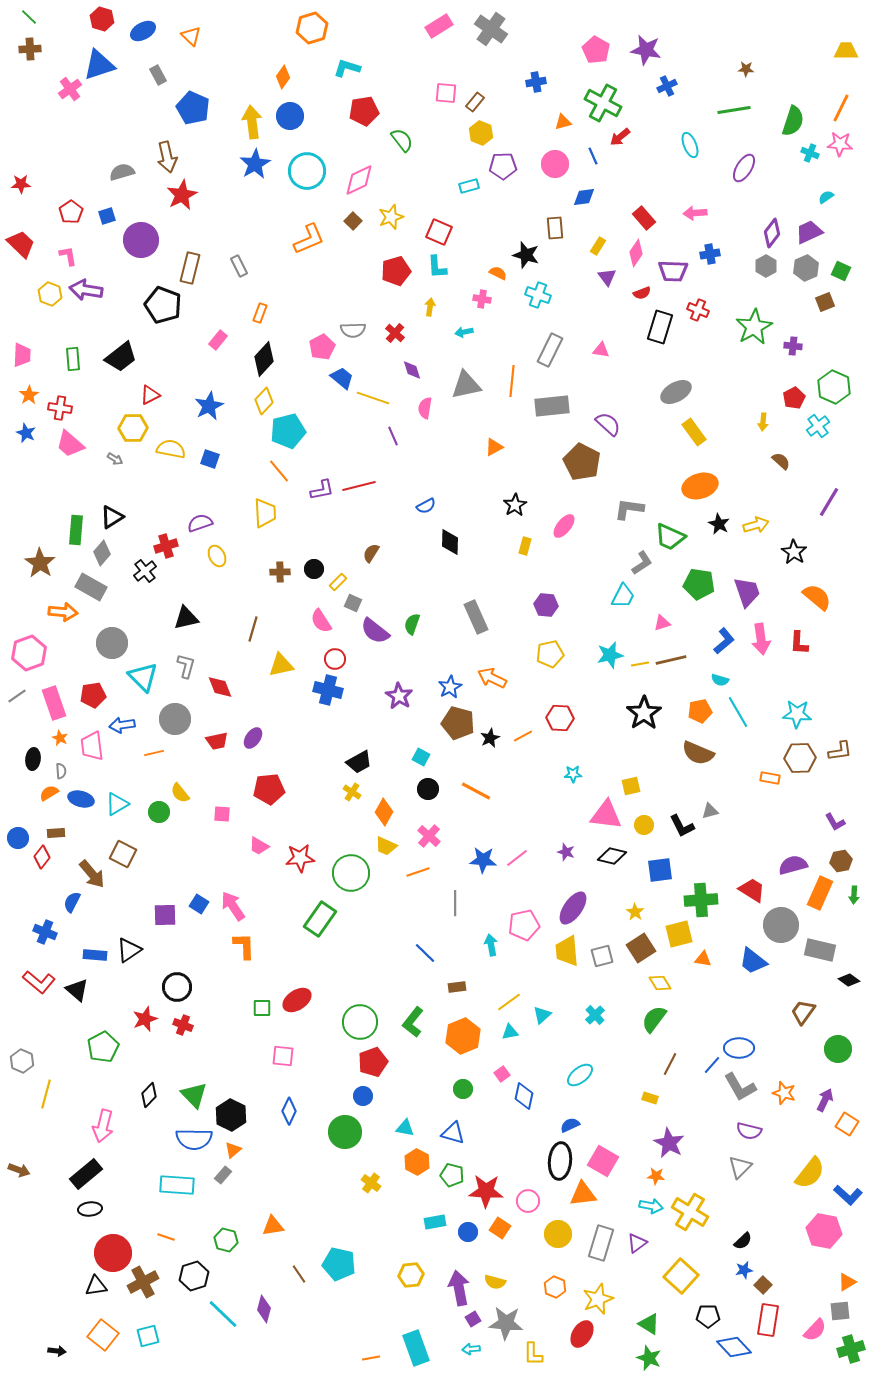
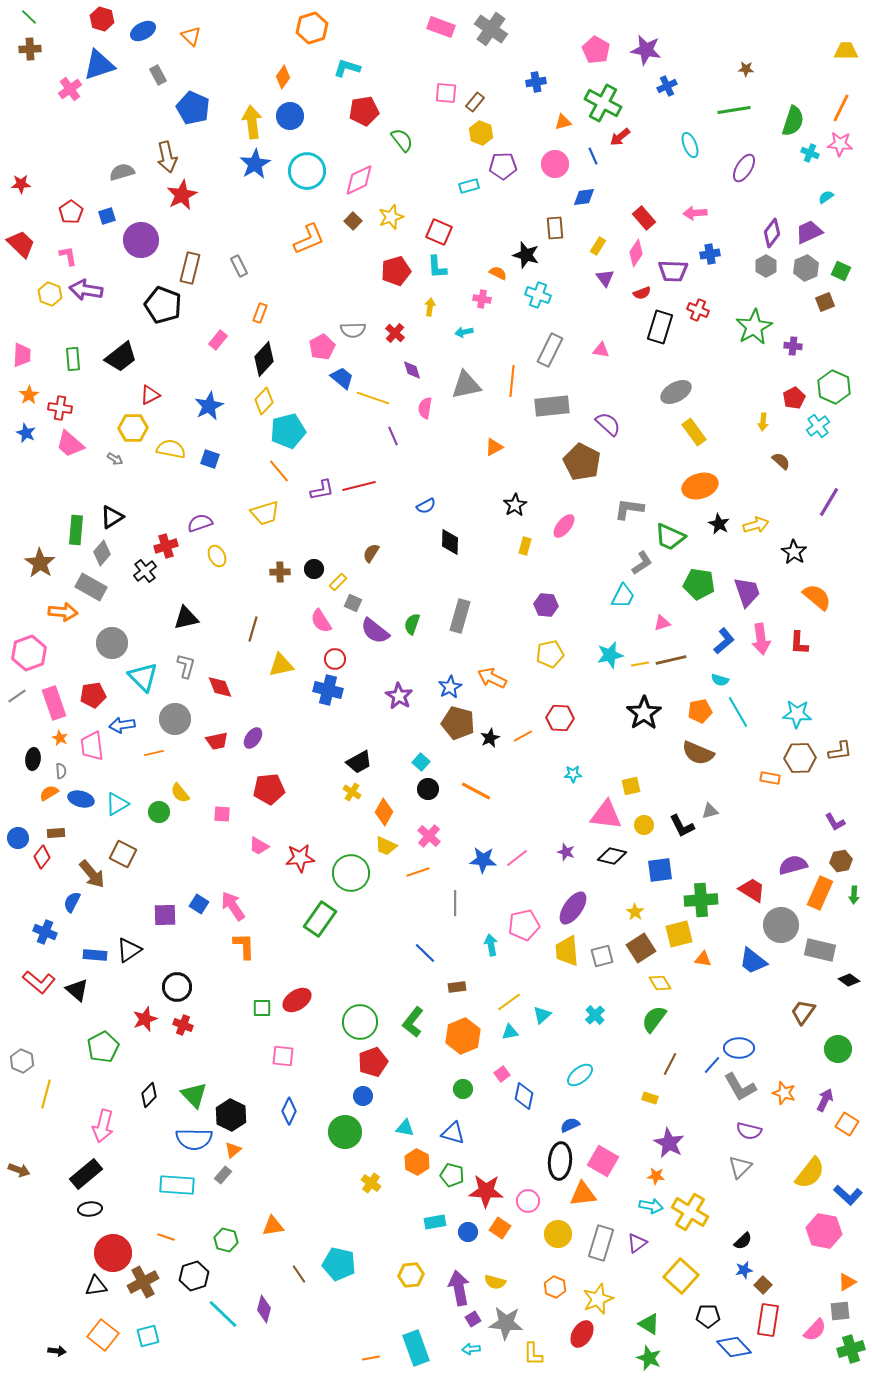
pink rectangle at (439, 26): moved 2 px right, 1 px down; rotated 52 degrees clockwise
purple triangle at (607, 277): moved 2 px left, 1 px down
yellow trapezoid at (265, 513): rotated 76 degrees clockwise
gray rectangle at (476, 617): moved 16 px left, 1 px up; rotated 40 degrees clockwise
cyan square at (421, 757): moved 5 px down; rotated 12 degrees clockwise
